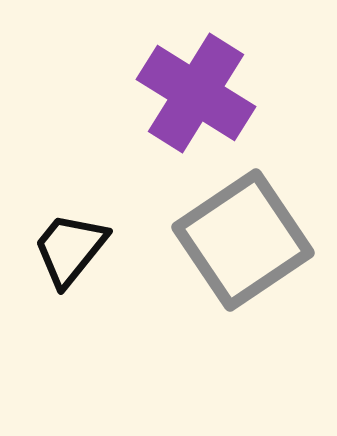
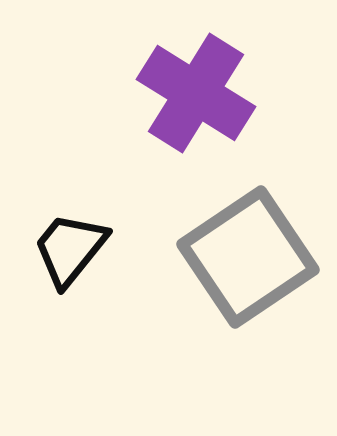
gray square: moved 5 px right, 17 px down
